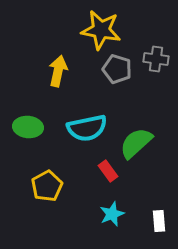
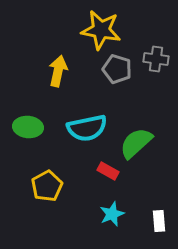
red rectangle: rotated 25 degrees counterclockwise
